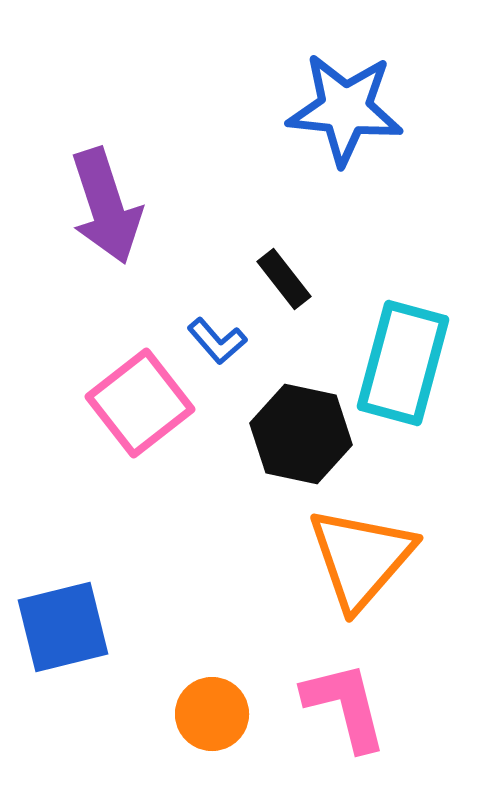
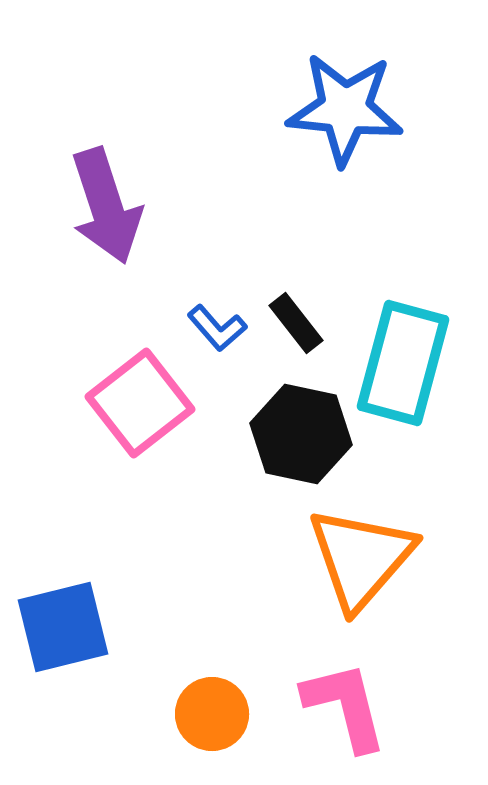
black rectangle: moved 12 px right, 44 px down
blue L-shape: moved 13 px up
